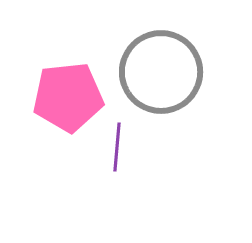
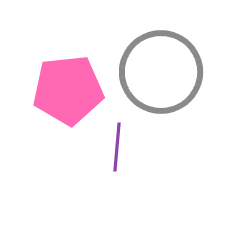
pink pentagon: moved 7 px up
